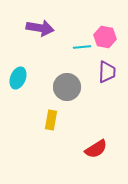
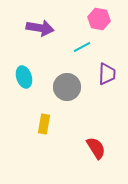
pink hexagon: moved 6 px left, 18 px up
cyan line: rotated 24 degrees counterclockwise
purple trapezoid: moved 2 px down
cyan ellipse: moved 6 px right, 1 px up; rotated 40 degrees counterclockwise
yellow rectangle: moved 7 px left, 4 px down
red semicircle: moved 1 px up; rotated 90 degrees counterclockwise
